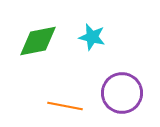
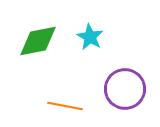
cyan star: moved 2 px left; rotated 16 degrees clockwise
purple circle: moved 3 px right, 4 px up
